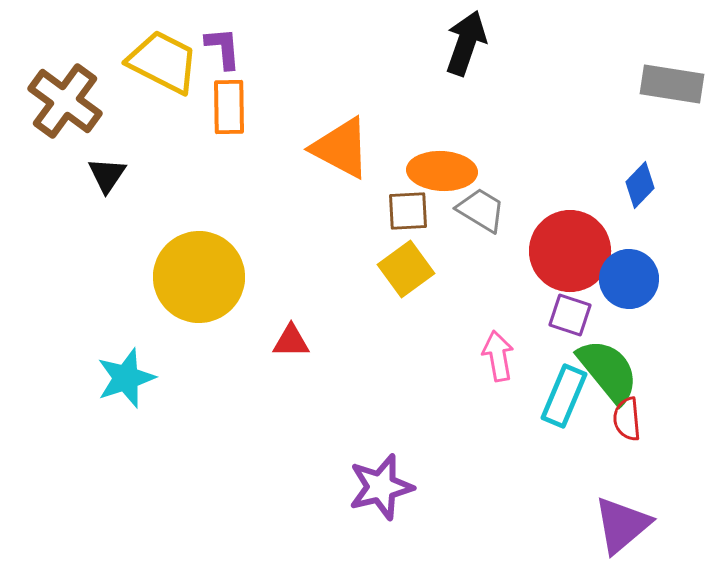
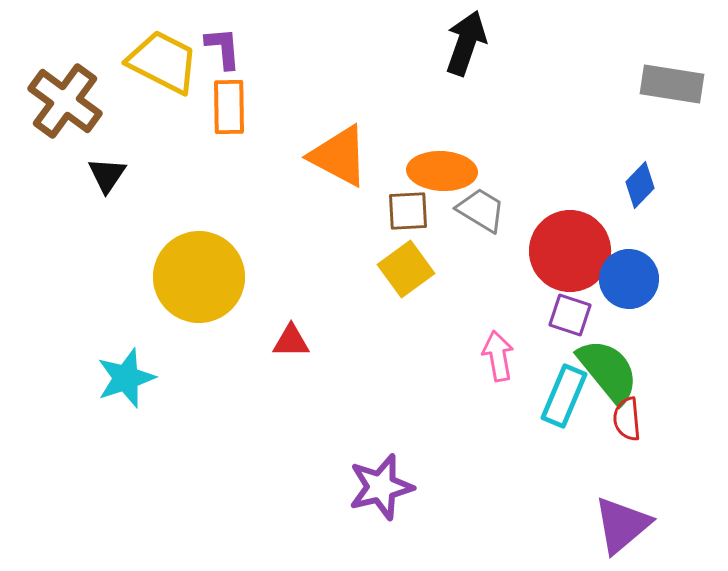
orange triangle: moved 2 px left, 8 px down
